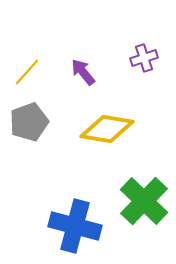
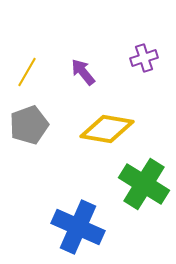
yellow line: rotated 12 degrees counterclockwise
gray pentagon: moved 3 px down
green cross: moved 17 px up; rotated 12 degrees counterclockwise
blue cross: moved 3 px right, 1 px down; rotated 9 degrees clockwise
